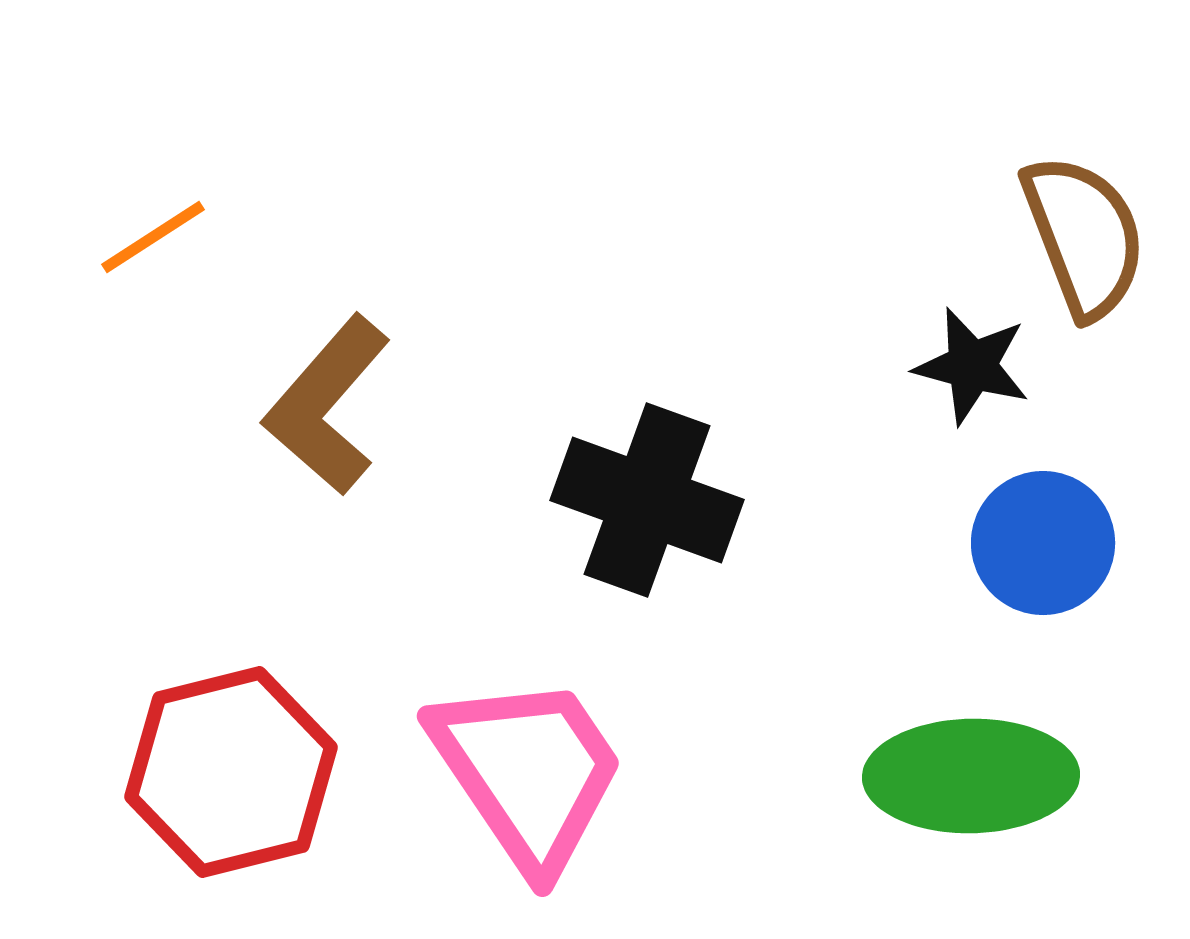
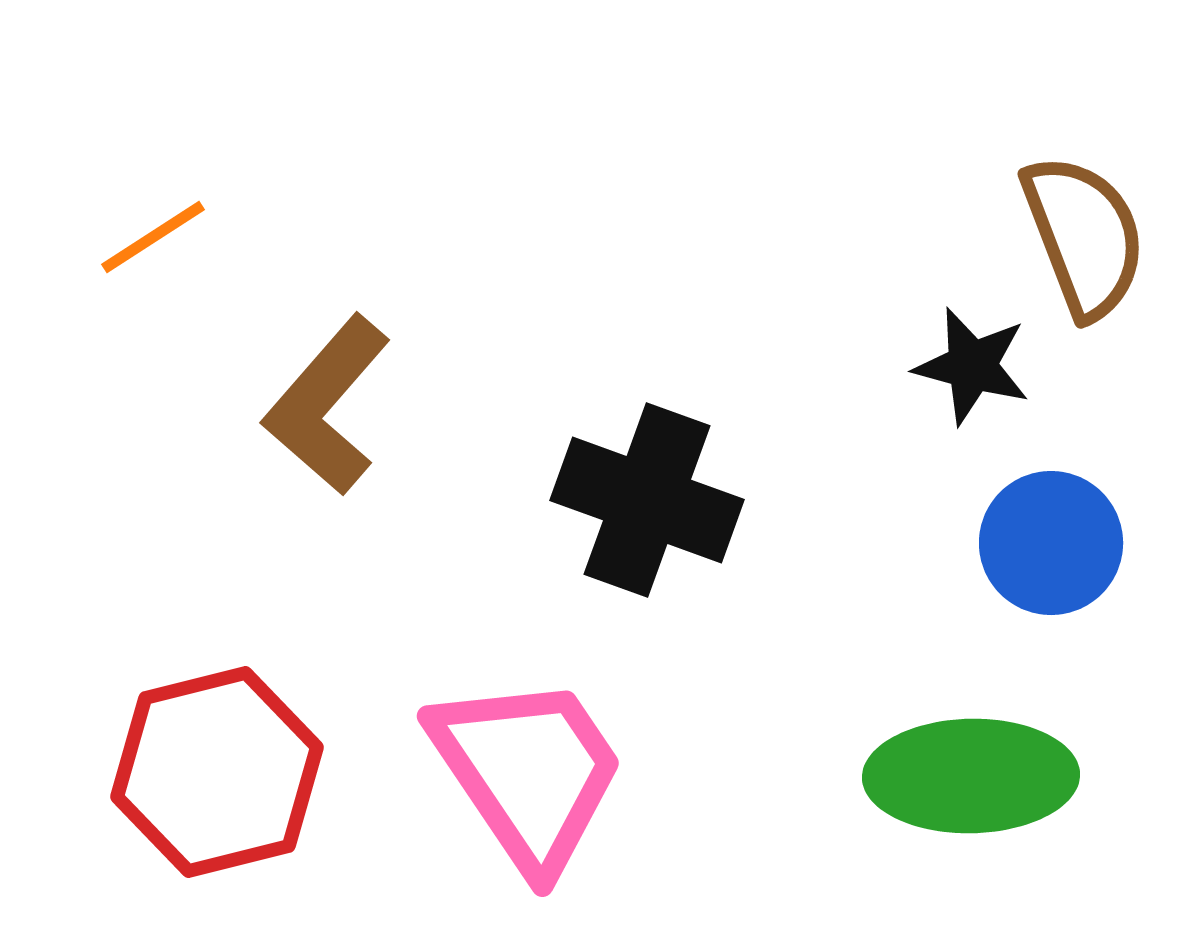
blue circle: moved 8 px right
red hexagon: moved 14 px left
